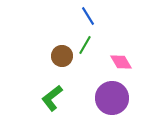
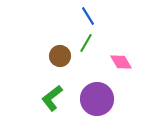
green line: moved 1 px right, 2 px up
brown circle: moved 2 px left
purple circle: moved 15 px left, 1 px down
